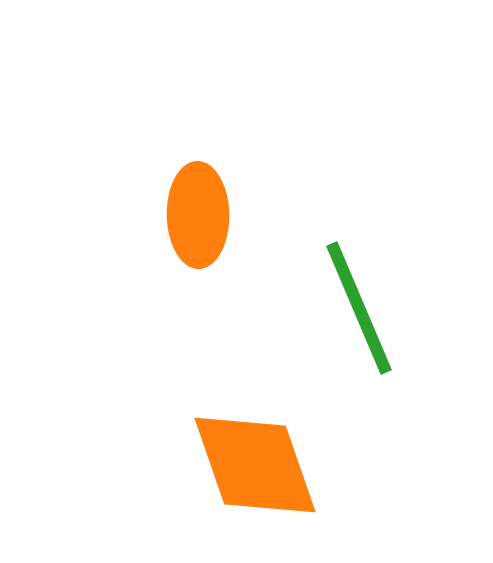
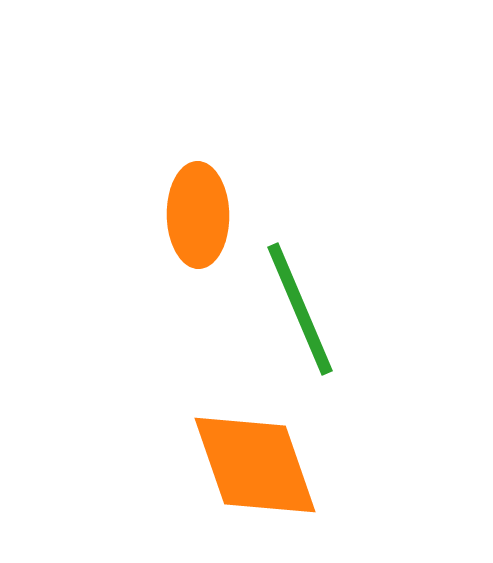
green line: moved 59 px left, 1 px down
